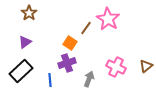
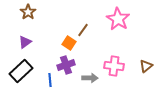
brown star: moved 1 px left, 1 px up
pink star: moved 10 px right
brown line: moved 3 px left, 2 px down
orange square: moved 1 px left
purple cross: moved 1 px left, 2 px down
pink cross: moved 2 px left, 1 px up; rotated 18 degrees counterclockwise
gray arrow: moved 1 px right, 1 px up; rotated 70 degrees clockwise
